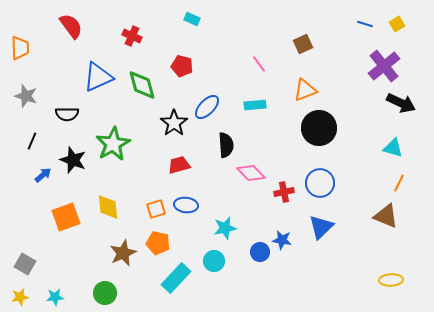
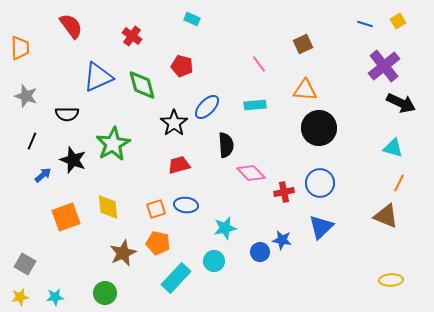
yellow square at (397, 24): moved 1 px right, 3 px up
red cross at (132, 36): rotated 12 degrees clockwise
orange triangle at (305, 90): rotated 25 degrees clockwise
